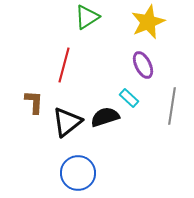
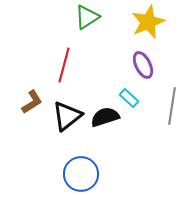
brown L-shape: moved 2 px left; rotated 55 degrees clockwise
black triangle: moved 6 px up
blue circle: moved 3 px right, 1 px down
